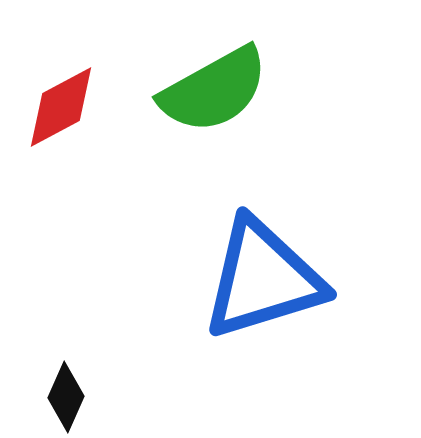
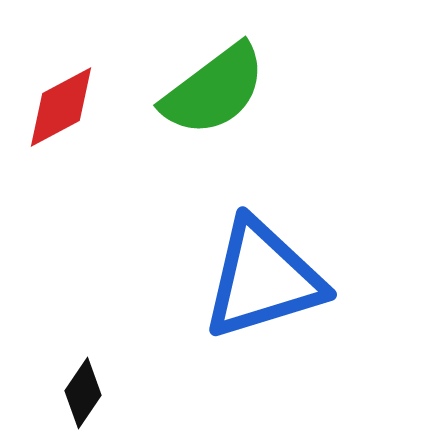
green semicircle: rotated 8 degrees counterclockwise
black diamond: moved 17 px right, 4 px up; rotated 10 degrees clockwise
